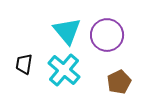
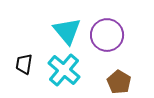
brown pentagon: rotated 15 degrees counterclockwise
